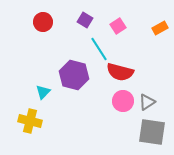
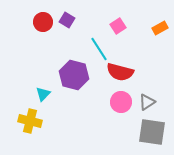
purple square: moved 18 px left
cyan triangle: moved 2 px down
pink circle: moved 2 px left, 1 px down
